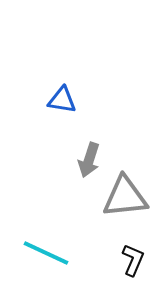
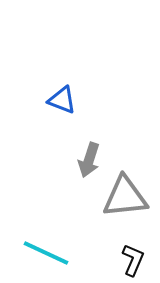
blue triangle: rotated 12 degrees clockwise
